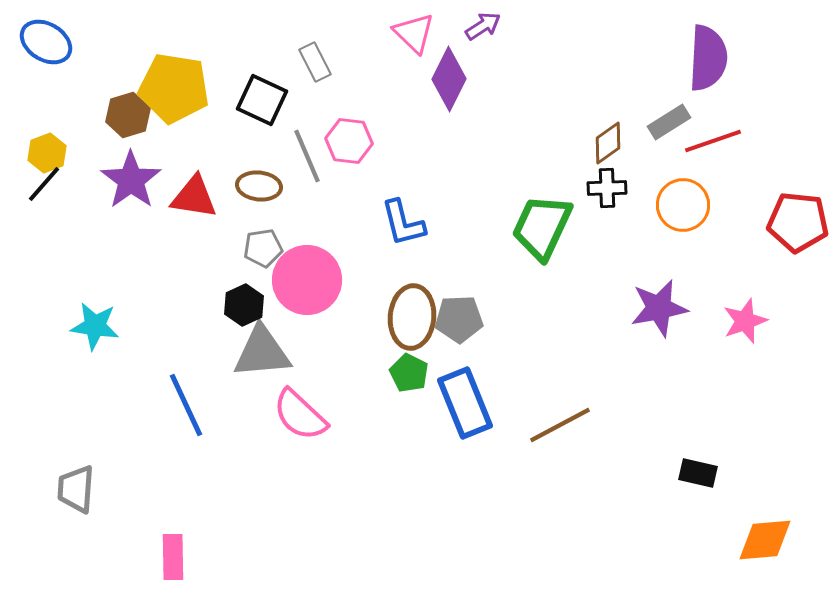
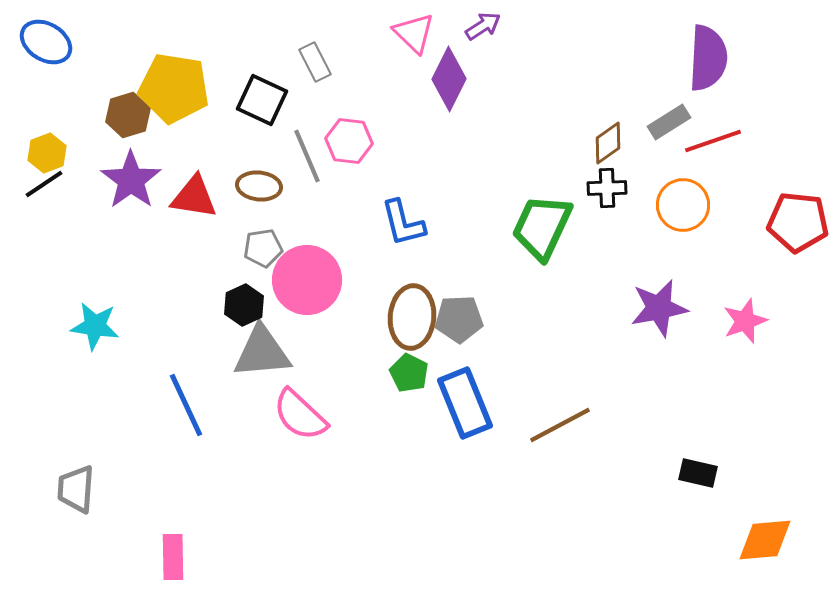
black line at (44, 184): rotated 15 degrees clockwise
